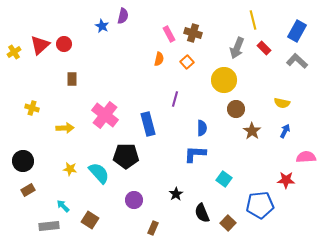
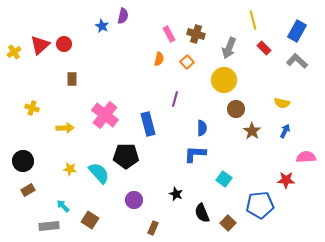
brown cross at (193, 33): moved 3 px right, 1 px down
gray arrow at (237, 48): moved 8 px left
black star at (176, 194): rotated 16 degrees counterclockwise
